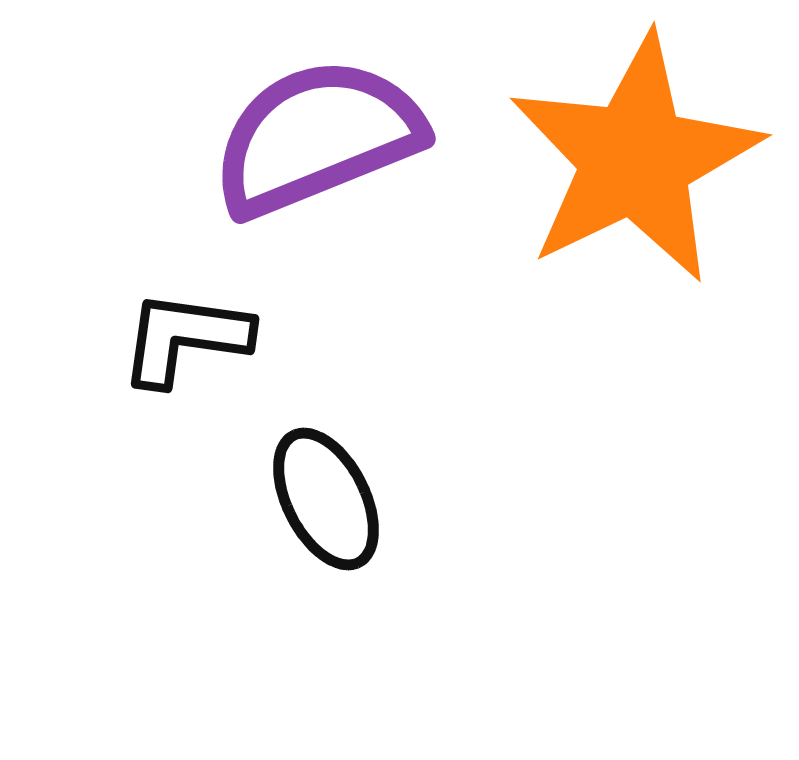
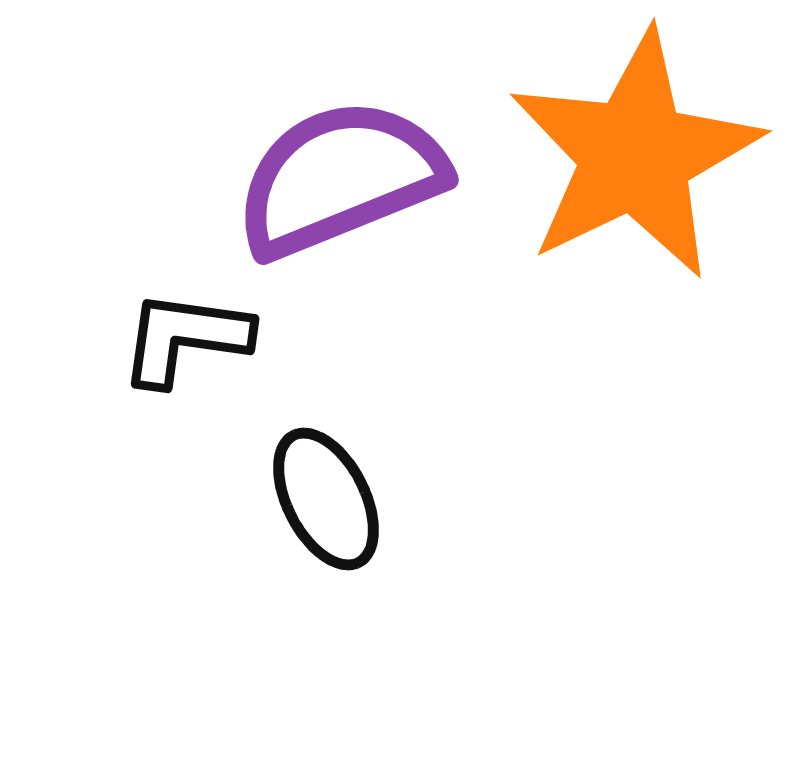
purple semicircle: moved 23 px right, 41 px down
orange star: moved 4 px up
